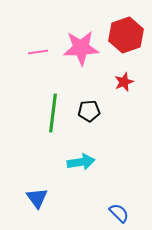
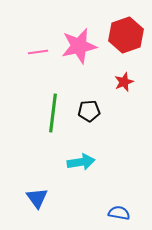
pink star: moved 2 px left, 2 px up; rotated 9 degrees counterclockwise
blue semicircle: rotated 35 degrees counterclockwise
